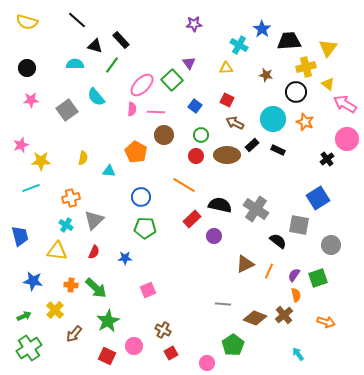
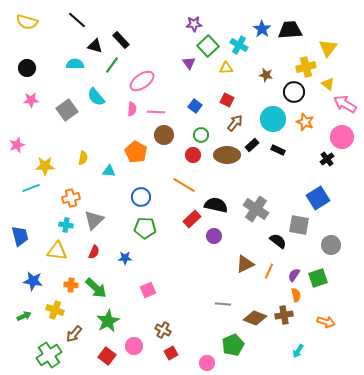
black trapezoid at (289, 41): moved 1 px right, 11 px up
green square at (172, 80): moved 36 px right, 34 px up
pink ellipse at (142, 85): moved 4 px up; rotated 10 degrees clockwise
black circle at (296, 92): moved 2 px left
brown arrow at (235, 123): rotated 102 degrees clockwise
pink circle at (347, 139): moved 5 px left, 2 px up
pink star at (21, 145): moved 4 px left
red circle at (196, 156): moved 3 px left, 1 px up
yellow star at (41, 161): moved 4 px right, 5 px down
black semicircle at (220, 205): moved 4 px left
cyan cross at (66, 225): rotated 24 degrees counterclockwise
yellow cross at (55, 310): rotated 24 degrees counterclockwise
brown cross at (284, 315): rotated 30 degrees clockwise
green pentagon at (233, 345): rotated 10 degrees clockwise
green cross at (29, 348): moved 20 px right, 7 px down
cyan arrow at (298, 354): moved 3 px up; rotated 112 degrees counterclockwise
red square at (107, 356): rotated 12 degrees clockwise
